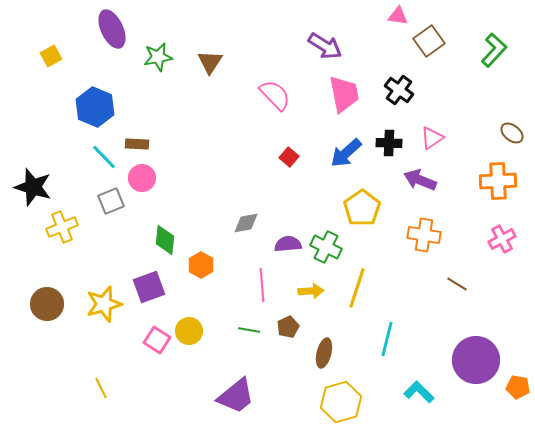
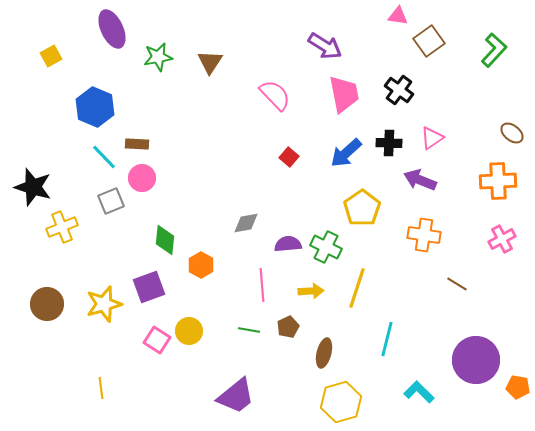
yellow line at (101, 388): rotated 20 degrees clockwise
